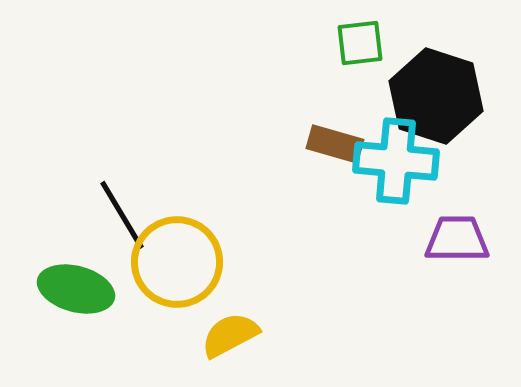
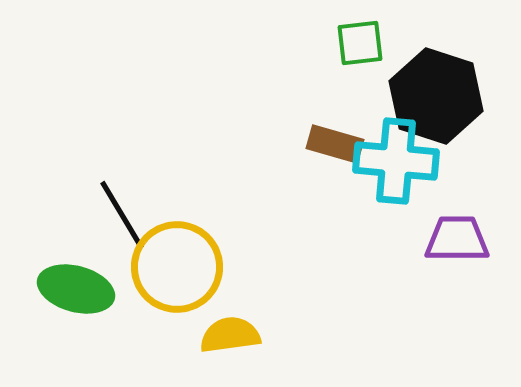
yellow circle: moved 5 px down
yellow semicircle: rotated 20 degrees clockwise
